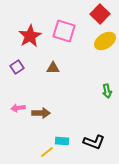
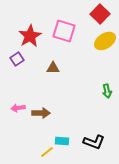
purple square: moved 8 px up
